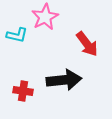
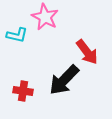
pink star: rotated 16 degrees counterclockwise
red arrow: moved 8 px down
black arrow: rotated 140 degrees clockwise
